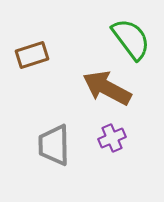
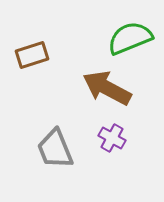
green semicircle: moved 1 px left, 1 px up; rotated 75 degrees counterclockwise
purple cross: rotated 36 degrees counterclockwise
gray trapezoid: moved 1 px right, 4 px down; rotated 21 degrees counterclockwise
